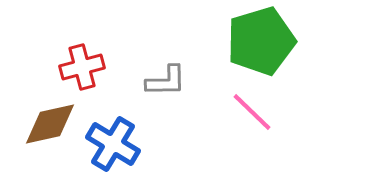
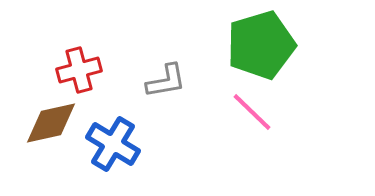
green pentagon: moved 4 px down
red cross: moved 3 px left, 3 px down
gray L-shape: rotated 9 degrees counterclockwise
brown diamond: moved 1 px right, 1 px up
